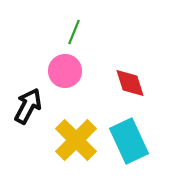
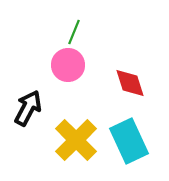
pink circle: moved 3 px right, 6 px up
black arrow: moved 2 px down
